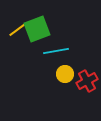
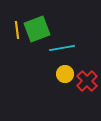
yellow line: rotated 60 degrees counterclockwise
cyan line: moved 6 px right, 3 px up
red cross: rotated 15 degrees counterclockwise
